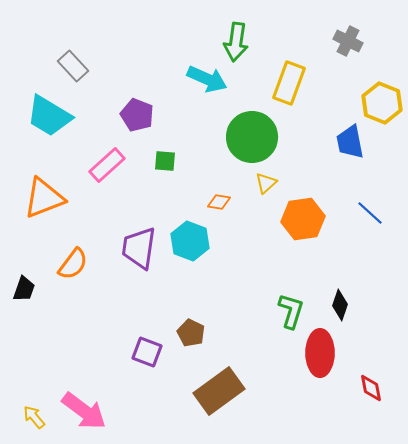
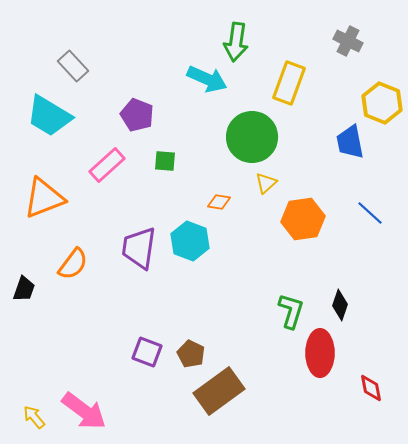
brown pentagon: moved 21 px down
